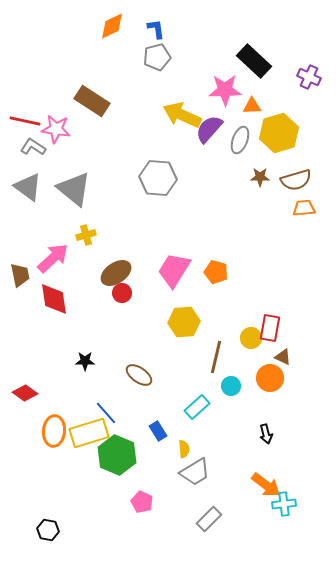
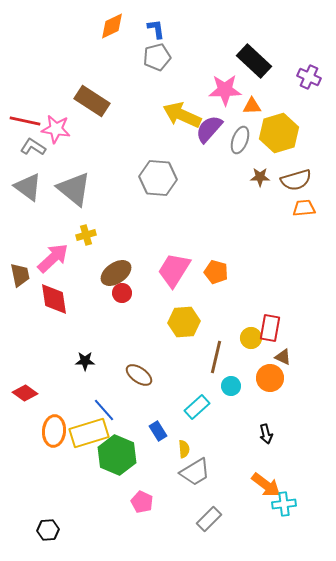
blue line at (106, 413): moved 2 px left, 3 px up
black hexagon at (48, 530): rotated 15 degrees counterclockwise
